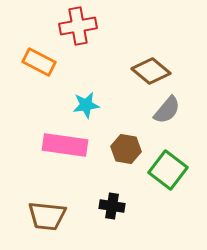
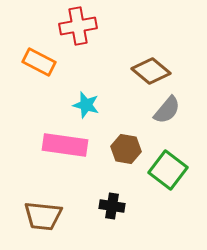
cyan star: rotated 24 degrees clockwise
brown trapezoid: moved 4 px left
